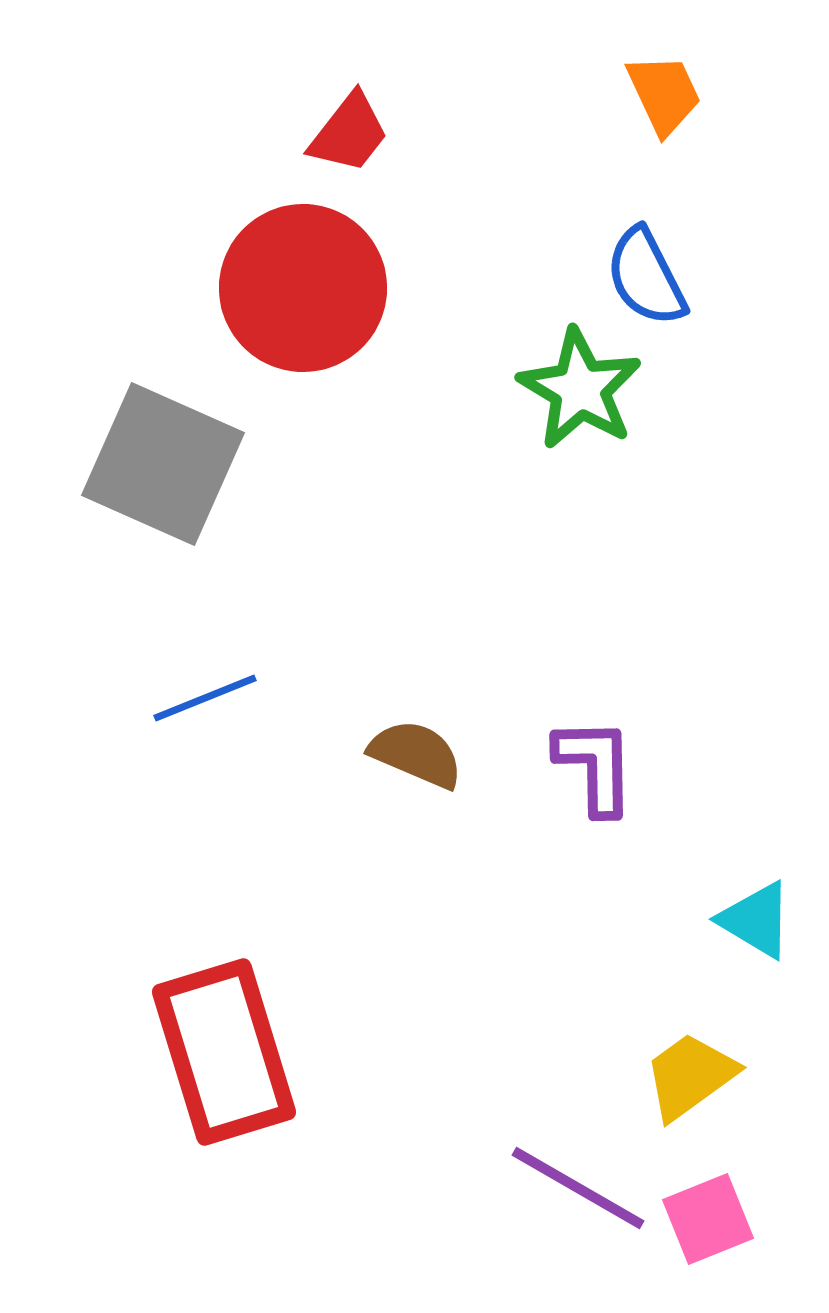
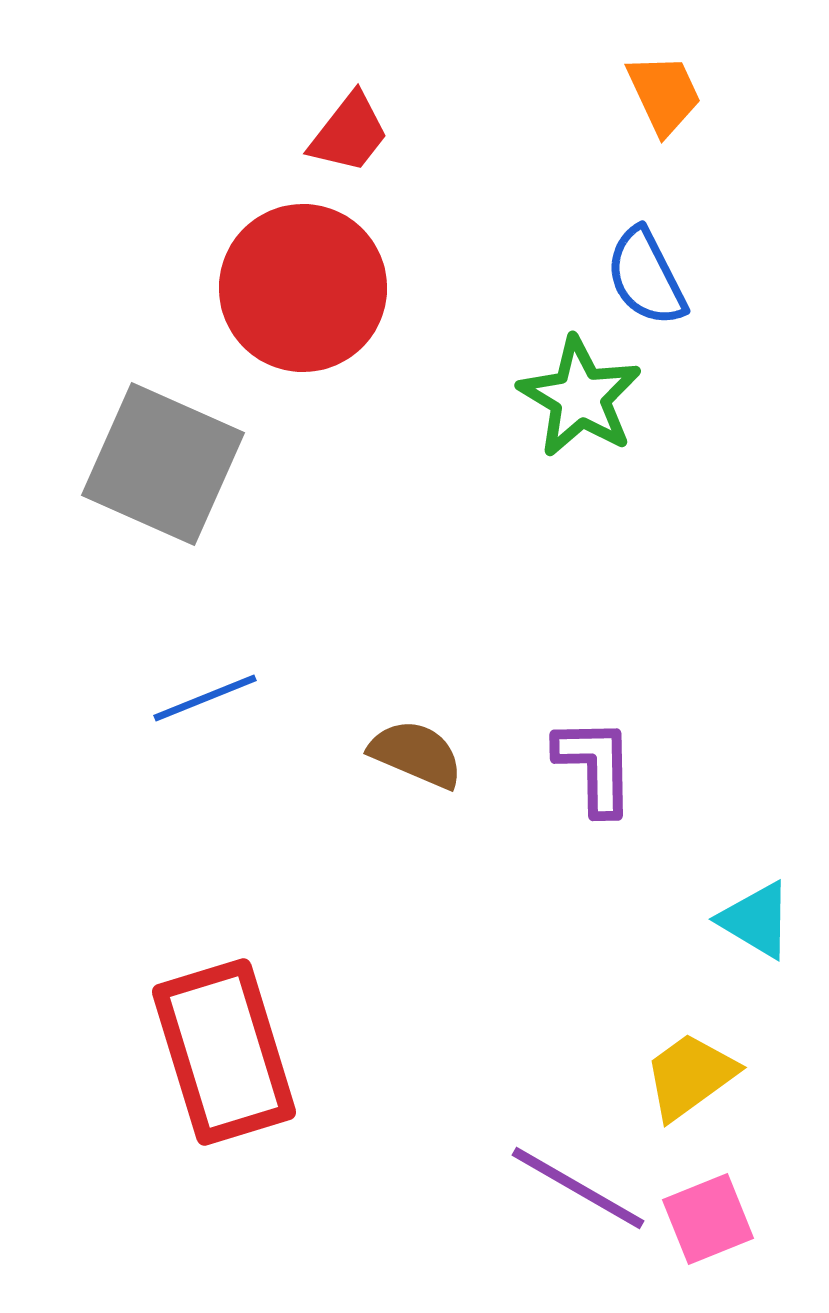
green star: moved 8 px down
